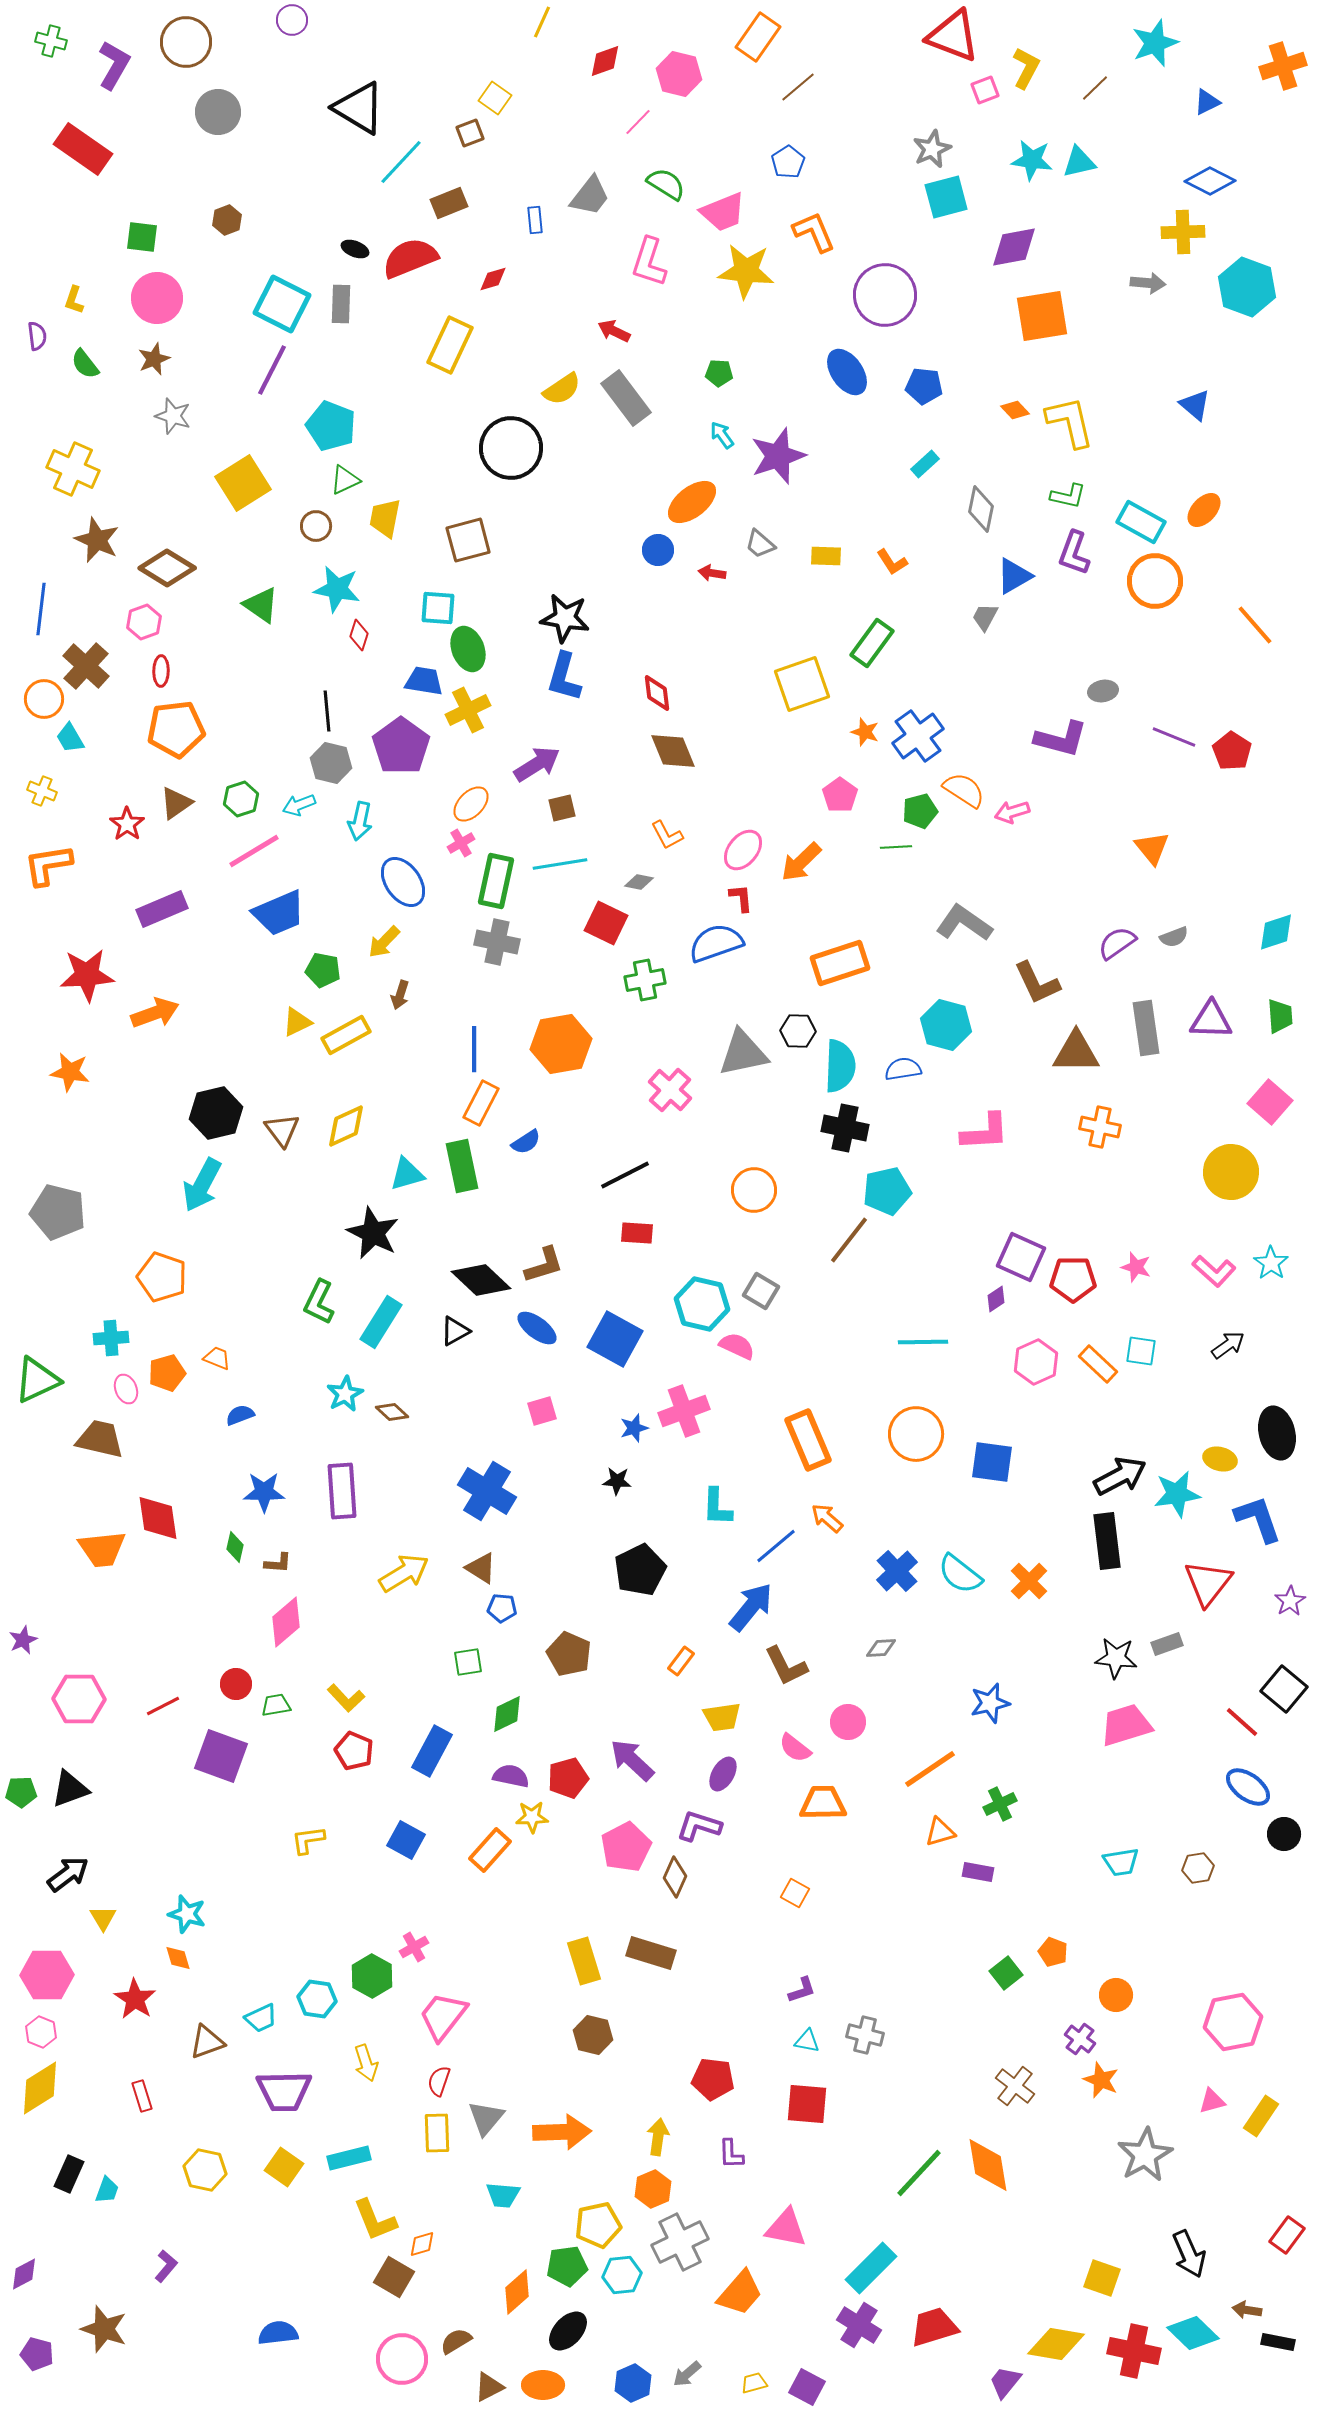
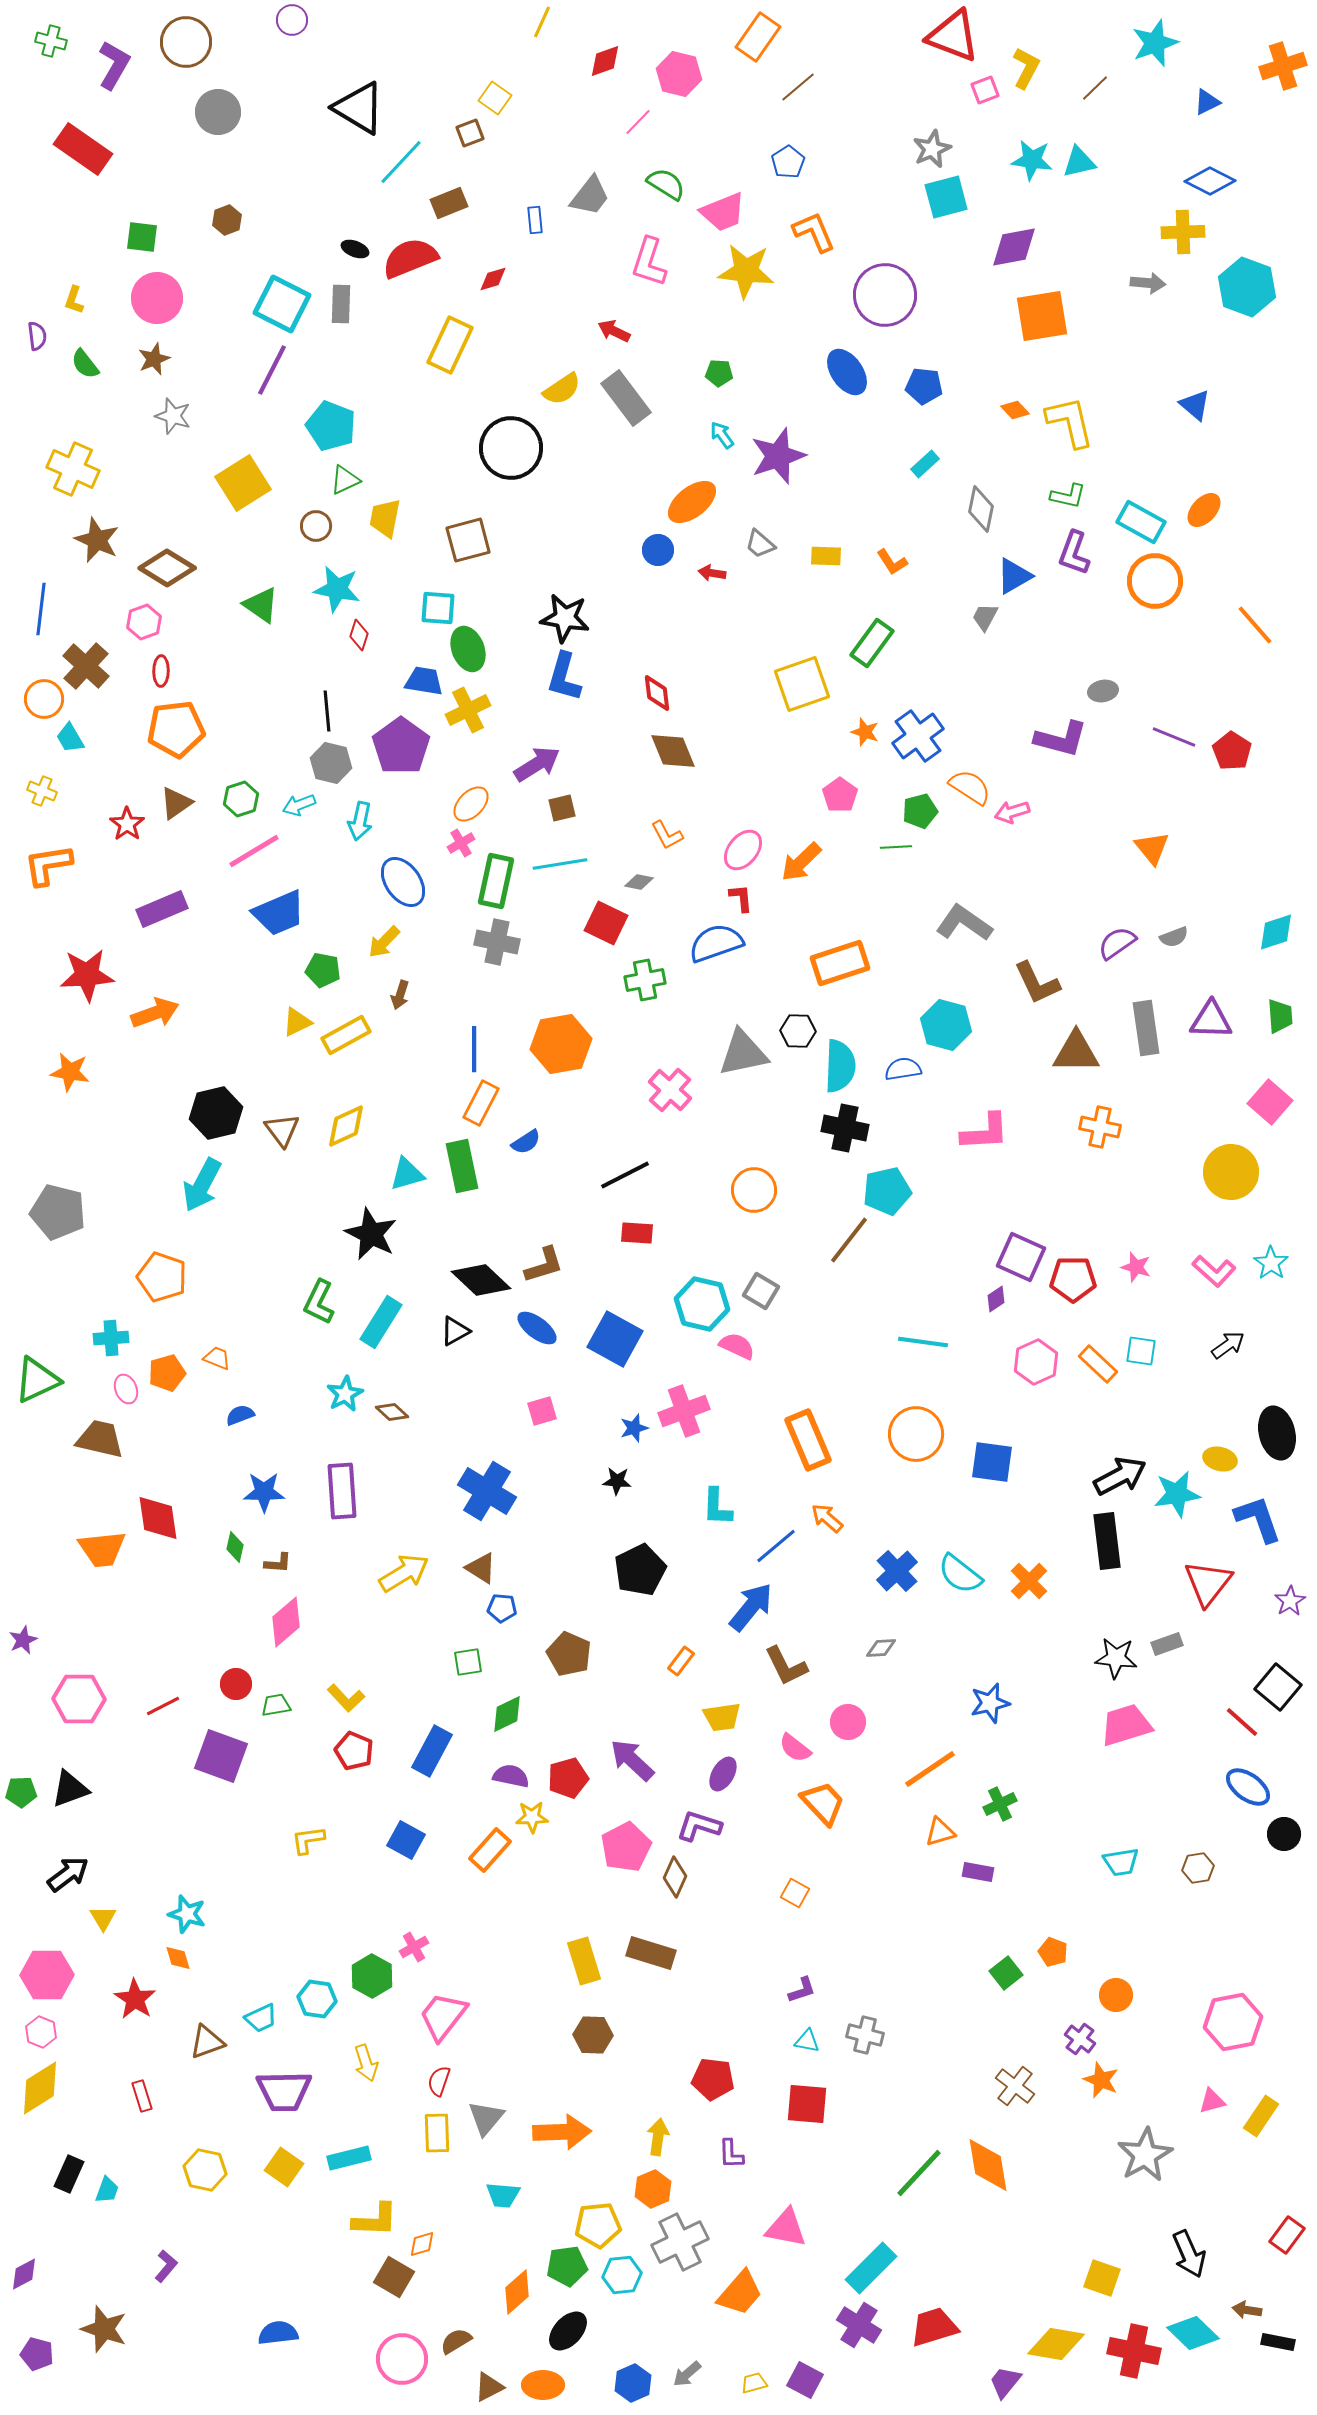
orange semicircle at (964, 790): moved 6 px right, 3 px up
black star at (373, 1233): moved 2 px left, 1 px down
cyan line at (923, 1342): rotated 9 degrees clockwise
black square at (1284, 1689): moved 6 px left, 2 px up
orange trapezoid at (823, 1803): rotated 48 degrees clockwise
brown hexagon at (593, 2035): rotated 12 degrees counterclockwise
yellow L-shape at (375, 2220): rotated 66 degrees counterclockwise
yellow pentagon at (598, 2225): rotated 6 degrees clockwise
purple square at (807, 2387): moved 2 px left, 7 px up
